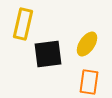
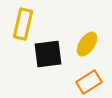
orange rectangle: rotated 50 degrees clockwise
